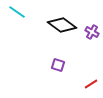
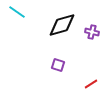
black diamond: rotated 52 degrees counterclockwise
purple cross: rotated 16 degrees counterclockwise
